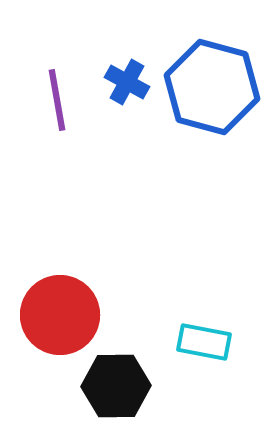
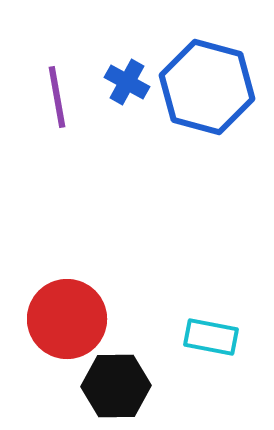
blue hexagon: moved 5 px left
purple line: moved 3 px up
red circle: moved 7 px right, 4 px down
cyan rectangle: moved 7 px right, 5 px up
